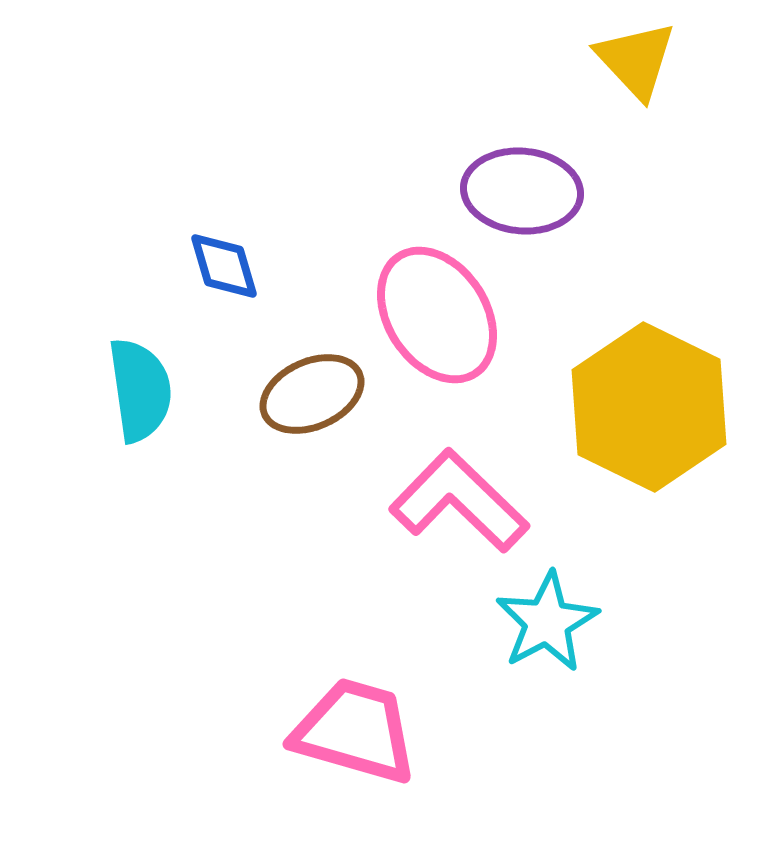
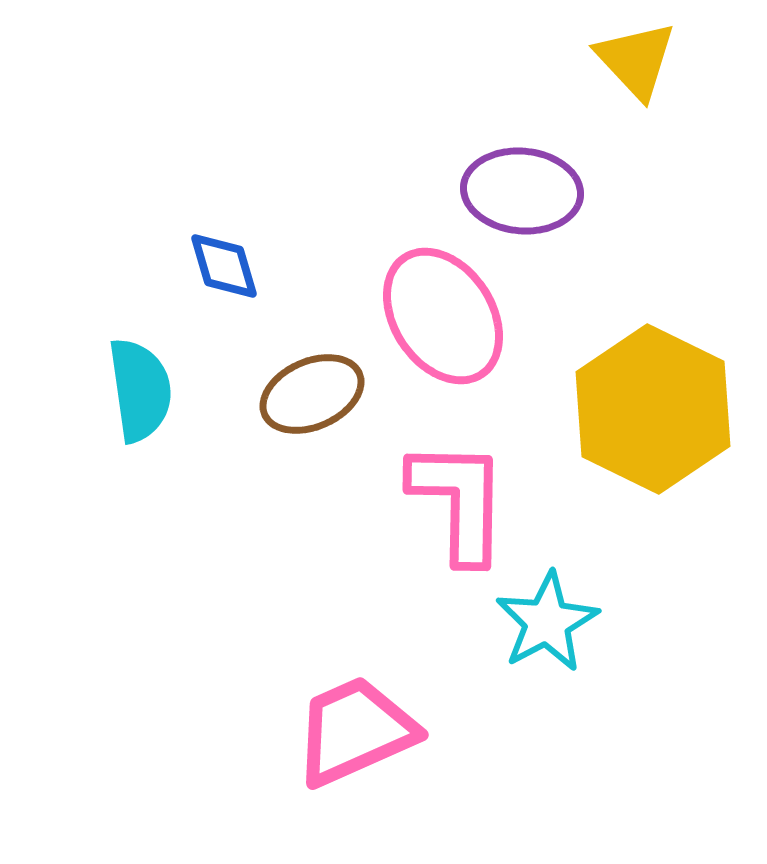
pink ellipse: moved 6 px right, 1 px down
yellow hexagon: moved 4 px right, 2 px down
pink L-shape: rotated 47 degrees clockwise
pink trapezoid: rotated 40 degrees counterclockwise
